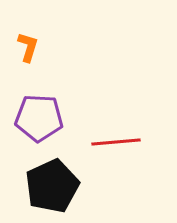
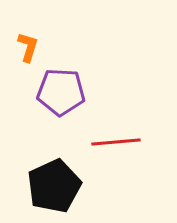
purple pentagon: moved 22 px right, 26 px up
black pentagon: moved 2 px right
